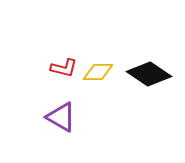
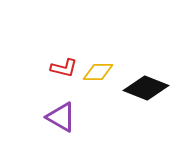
black diamond: moved 3 px left, 14 px down; rotated 12 degrees counterclockwise
